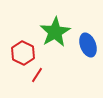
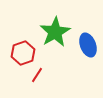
red hexagon: rotated 15 degrees clockwise
